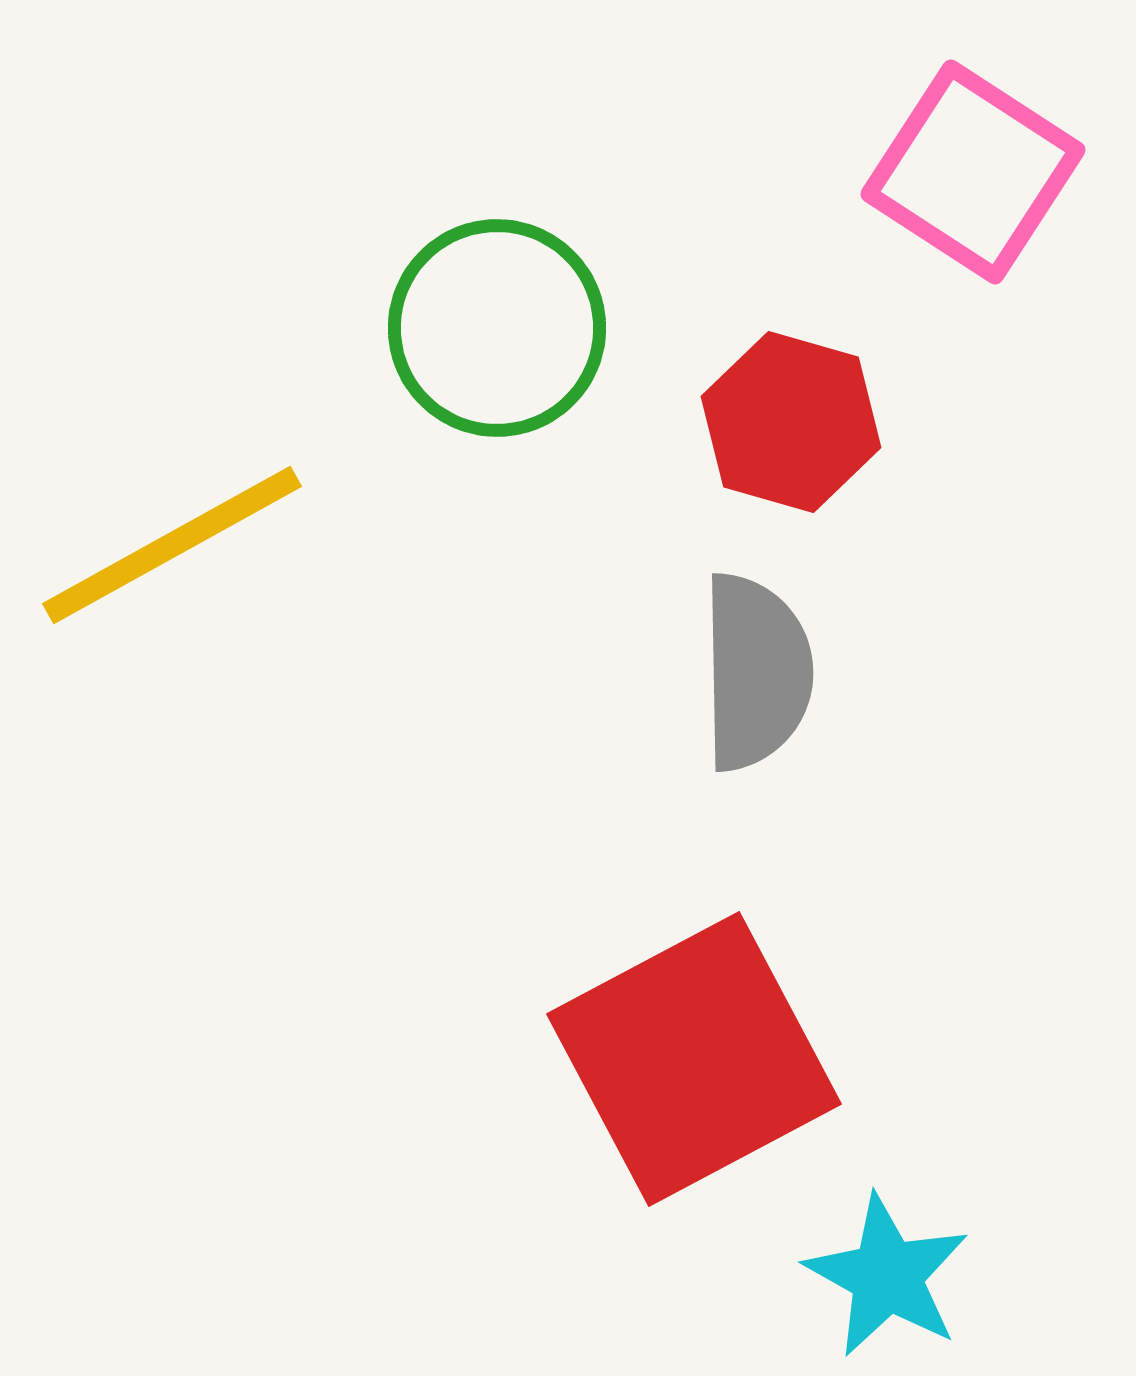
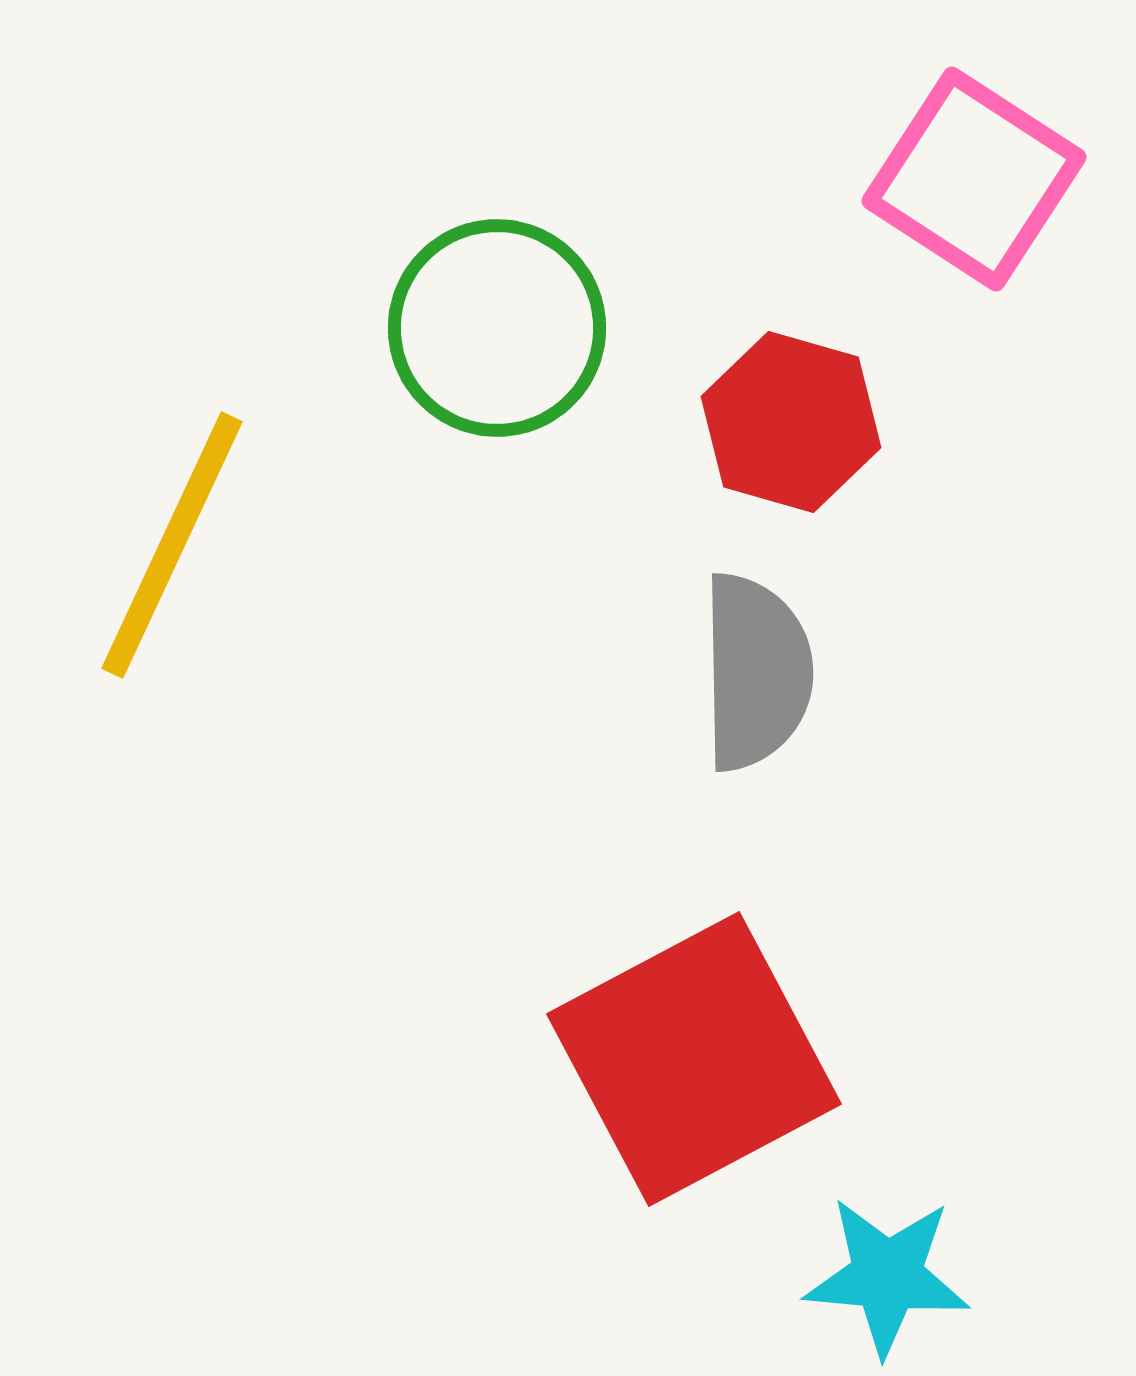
pink square: moved 1 px right, 7 px down
yellow line: rotated 36 degrees counterclockwise
cyan star: rotated 24 degrees counterclockwise
